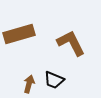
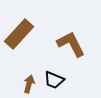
brown rectangle: rotated 32 degrees counterclockwise
brown L-shape: moved 1 px down
